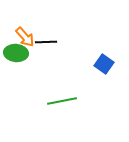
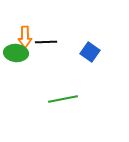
orange arrow: rotated 40 degrees clockwise
blue square: moved 14 px left, 12 px up
green line: moved 1 px right, 2 px up
